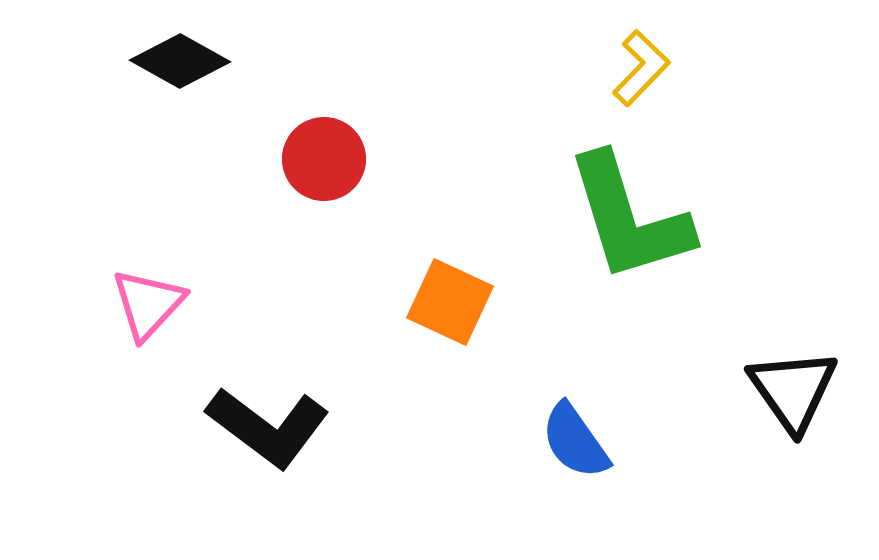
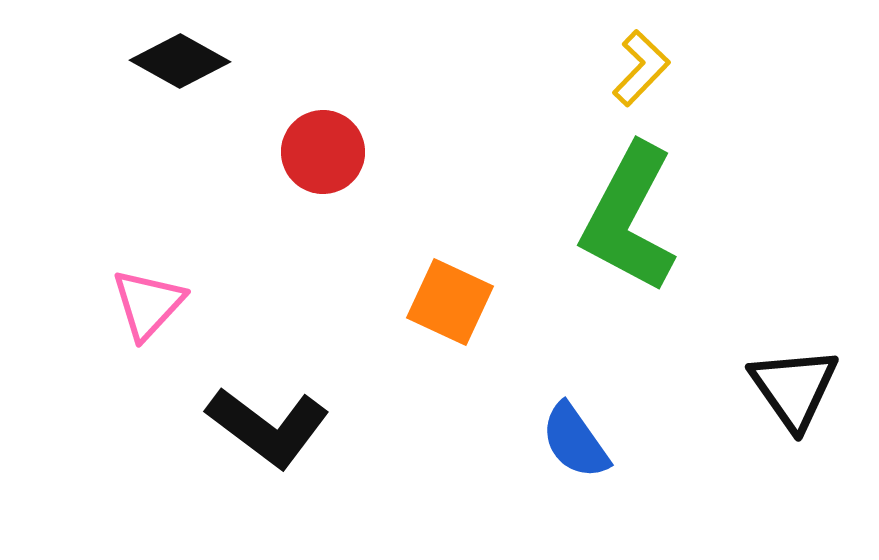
red circle: moved 1 px left, 7 px up
green L-shape: rotated 45 degrees clockwise
black triangle: moved 1 px right, 2 px up
